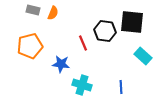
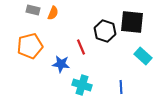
black hexagon: rotated 10 degrees clockwise
red line: moved 2 px left, 4 px down
